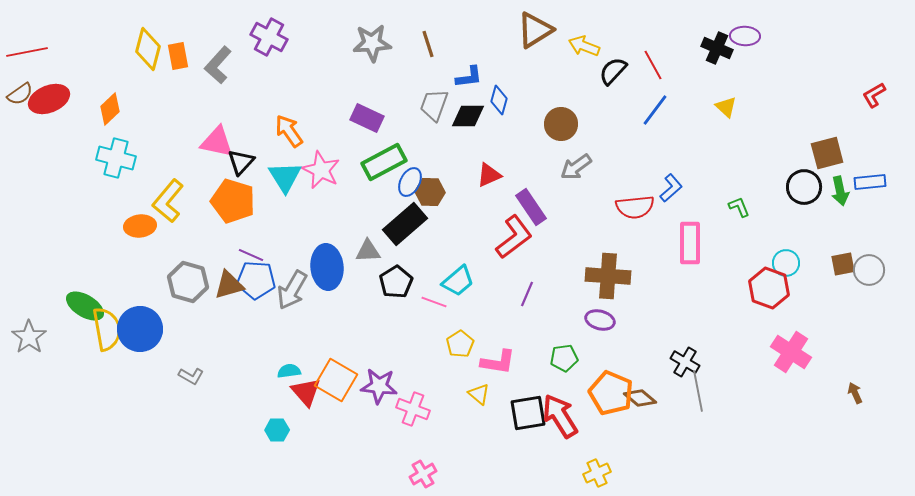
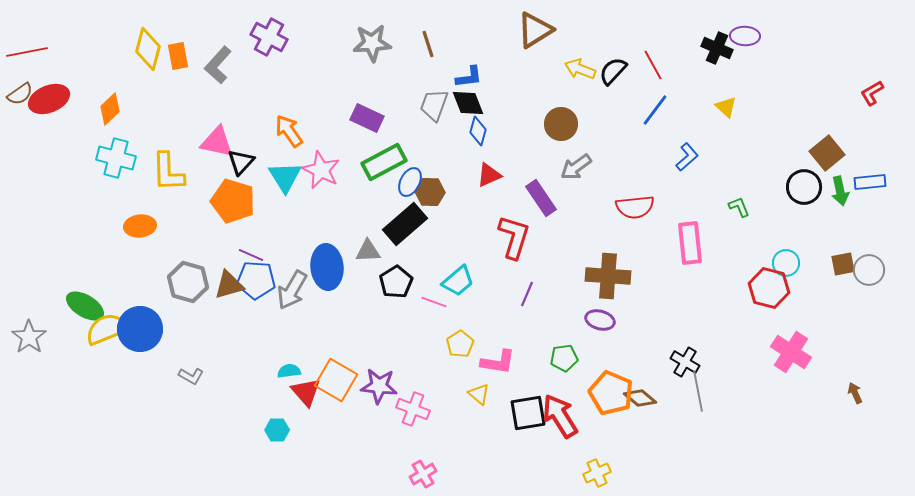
yellow arrow at (584, 46): moved 4 px left, 23 px down
red L-shape at (874, 95): moved 2 px left, 2 px up
blue diamond at (499, 100): moved 21 px left, 31 px down
black diamond at (468, 116): moved 13 px up; rotated 68 degrees clockwise
brown square at (827, 153): rotated 24 degrees counterclockwise
blue L-shape at (671, 188): moved 16 px right, 31 px up
yellow L-shape at (168, 201): moved 29 px up; rotated 42 degrees counterclockwise
purple rectangle at (531, 207): moved 10 px right, 9 px up
red L-shape at (514, 237): rotated 36 degrees counterclockwise
pink rectangle at (690, 243): rotated 6 degrees counterclockwise
red hexagon at (769, 288): rotated 6 degrees counterclockwise
yellow semicircle at (107, 329): rotated 102 degrees counterclockwise
